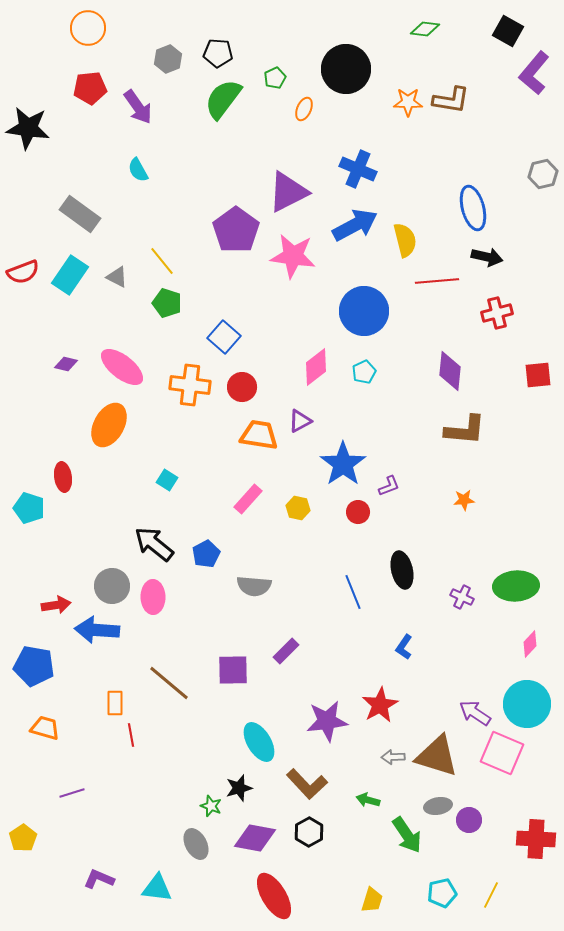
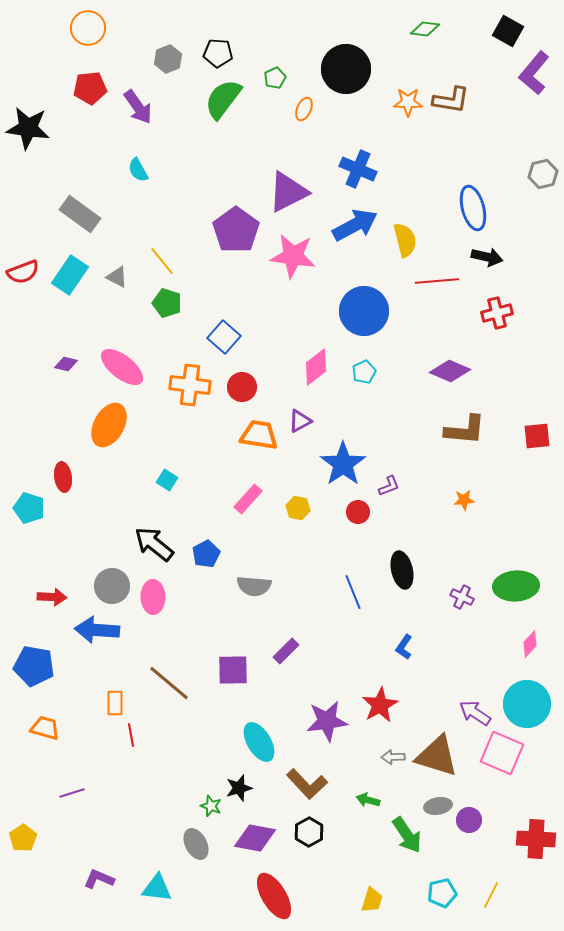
purple diamond at (450, 371): rotated 72 degrees counterclockwise
red square at (538, 375): moved 1 px left, 61 px down
red arrow at (56, 605): moved 4 px left, 8 px up; rotated 12 degrees clockwise
